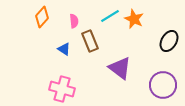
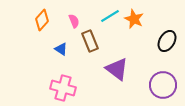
orange diamond: moved 3 px down
pink semicircle: rotated 16 degrees counterclockwise
black ellipse: moved 2 px left
blue triangle: moved 3 px left
purple triangle: moved 3 px left, 1 px down
pink cross: moved 1 px right, 1 px up
